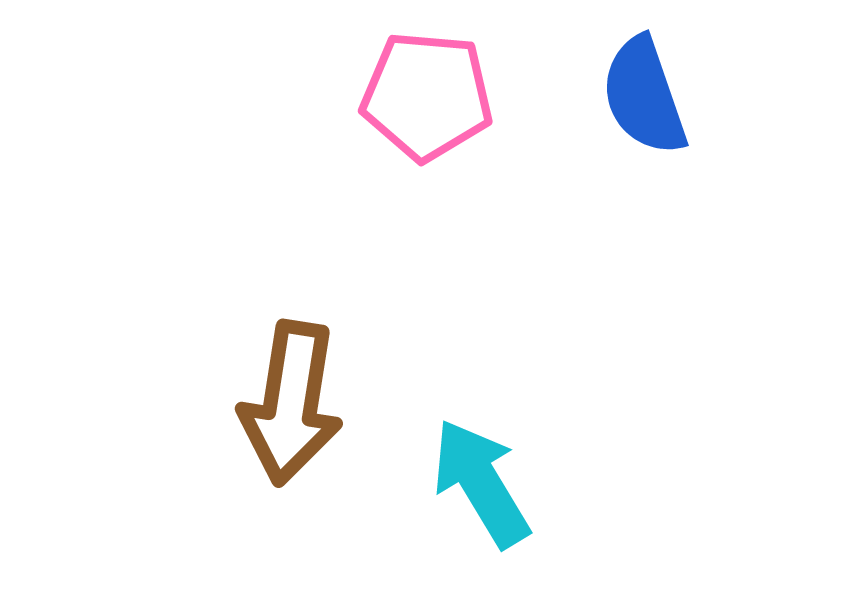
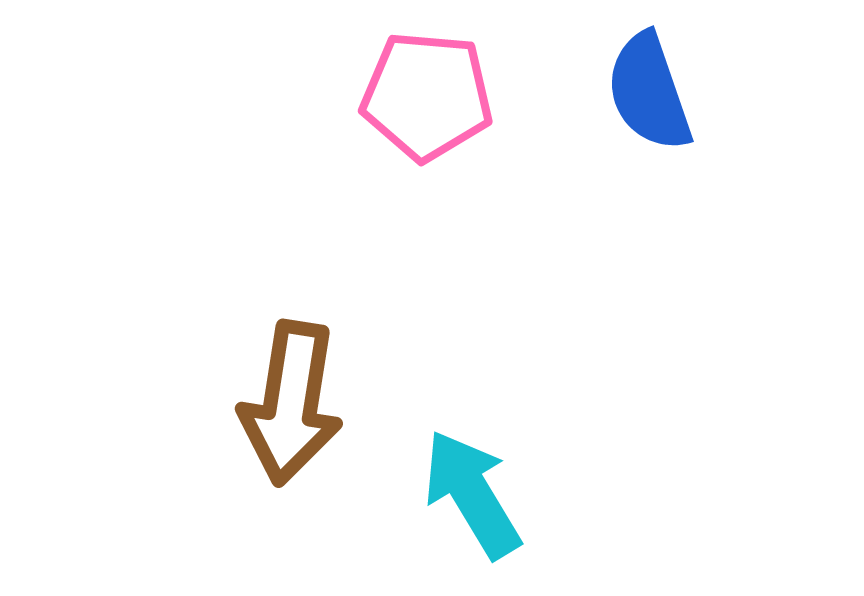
blue semicircle: moved 5 px right, 4 px up
cyan arrow: moved 9 px left, 11 px down
